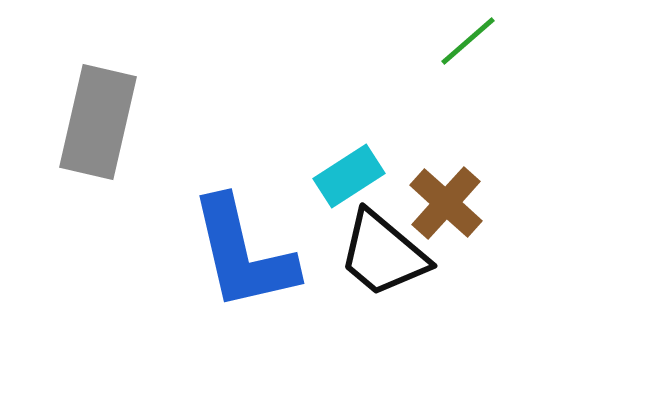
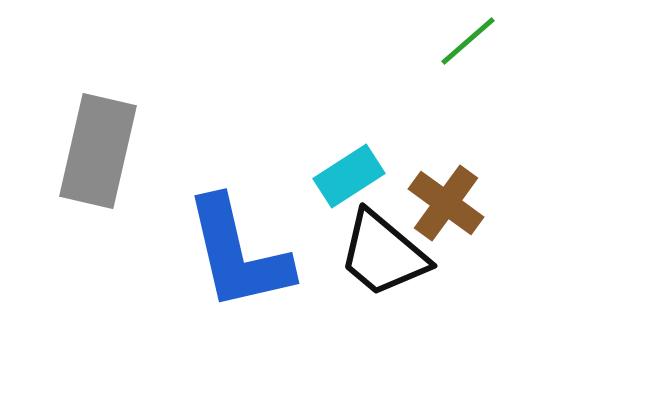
gray rectangle: moved 29 px down
brown cross: rotated 6 degrees counterclockwise
blue L-shape: moved 5 px left
